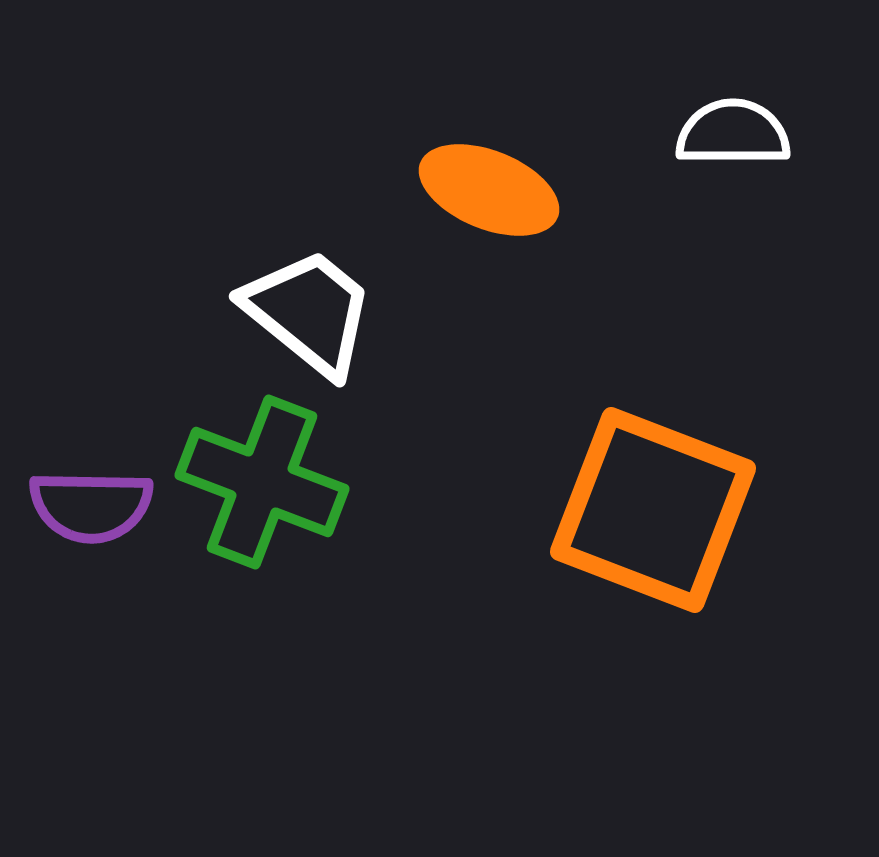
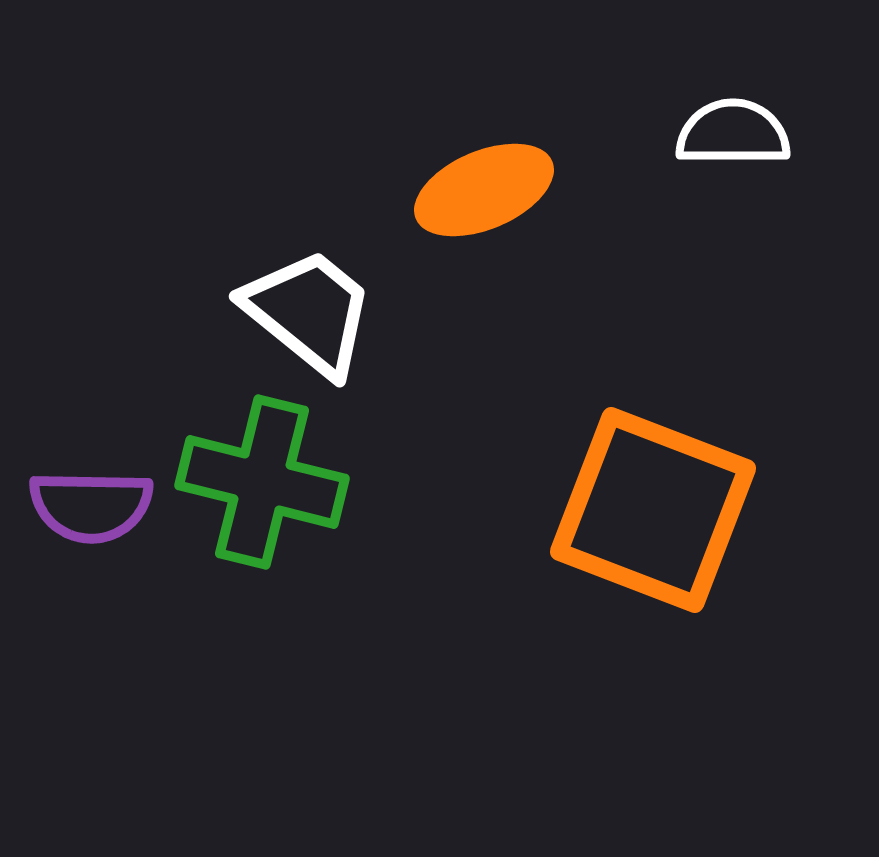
orange ellipse: moved 5 px left; rotated 45 degrees counterclockwise
green cross: rotated 7 degrees counterclockwise
